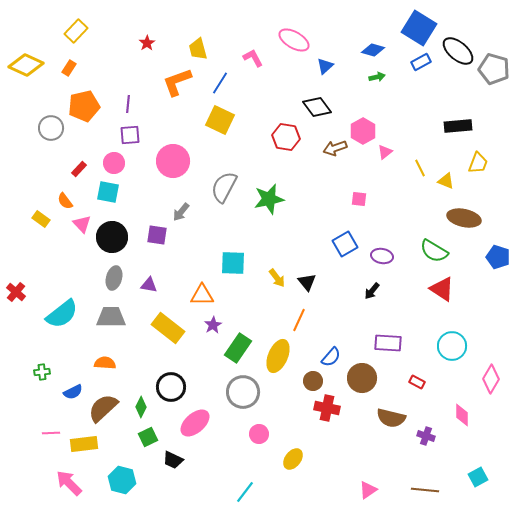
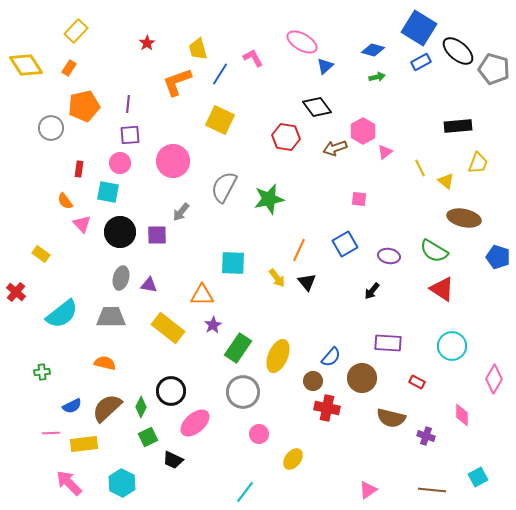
pink ellipse at (294, 40): moved 8 px right, 2 px down
yellow diamond at (26, 65): rotated 32 degrees clockwise
blue line at (220, 83): moved 9 px up
pink circle at (114, 163): moved 6 px right
red rectangle at (79, 169): rotated 35 degrees counterclockwise
yellow triangle at (446, 181): rotated 18 degrees clockwise
yellow rectangle at (41, 219): moved 35 px down
purple square at (157, 235): rotated 10 degrees counterclockwise
black circle at (112, 237): moved 8 px right, 5 px up
purple ellipse at (382, 256): moved 7 px right
gray ellipse at (114, 278): moved 7 px right
orange line at (299, 320): moved 70 px up
orange semicircle at (105, 363): rotated 10 degrees clockwise
pink diamond at (491, 379): moved 3 px right
black circle at (171, 387): moved 4 px down
blue semicircle at (73, 392): moved 1 px left, 14 px down
brown semicircle at (103, 408): moved 4 px right
cyan hexagon at (122, 480): moved 3 px down; rotated 12 degrees clockwise
brown line at (425, 490): moved 7 px right
